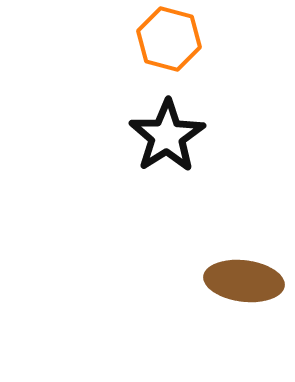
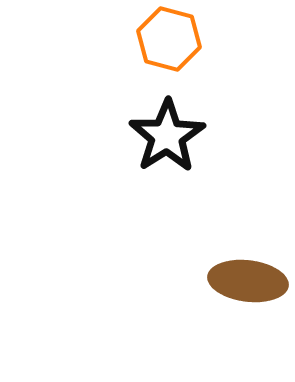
brown ellipse: moved 4 px right
